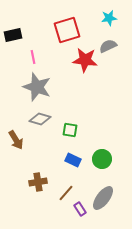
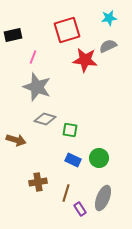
pink line: rotated 32 degrees clockwise
gray diamond: moved 5 px right
brown arrow: rotated 42 degrees counterclockwise
green circle: moved 3 px left, 1 px up
brown line: rotated 24 degrees counterclockwise
gray ellipse: rotated 15 degrees counterclockwise
